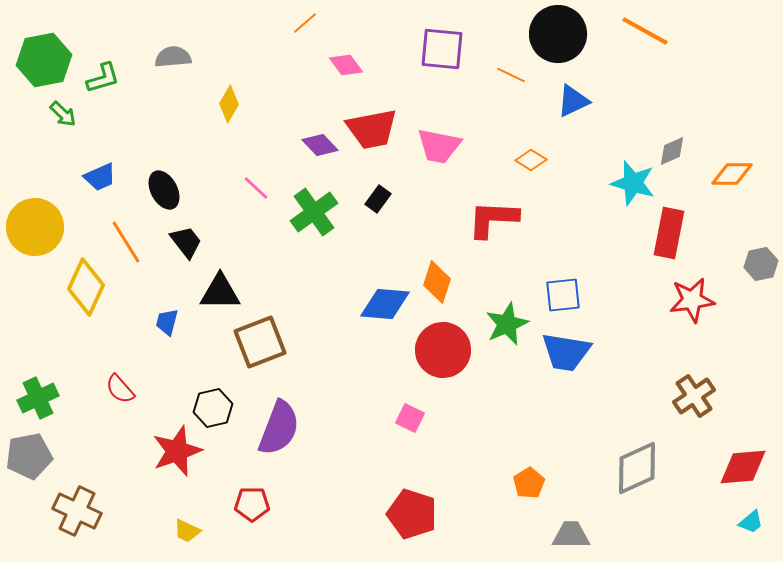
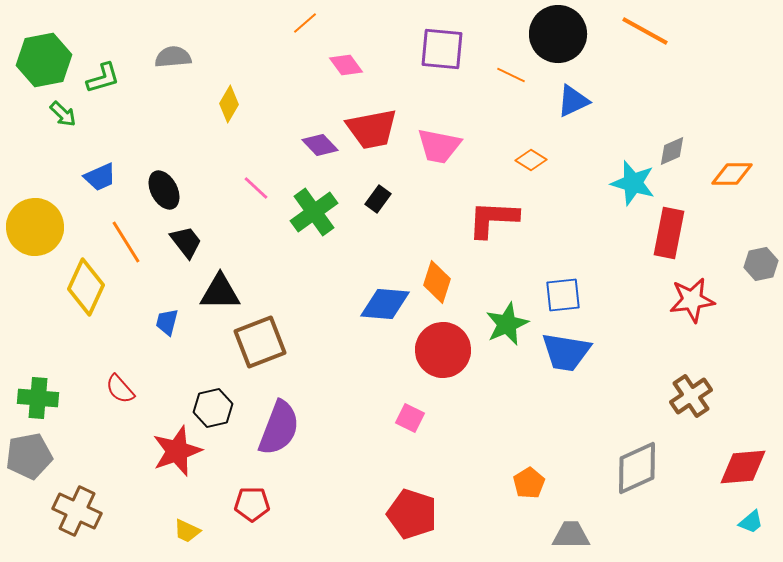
brown cross at (694, 396): moved 3 px left
green cross at (38, 398): rotated 30 degrees clockwise
